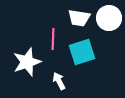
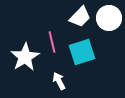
white trapezoid: moved 1 px right, 1 px up; rotated 55 degrees counterclockwise
pink line: moved 1 px left, 3 px down; rotated 15 degrees counterclockwise
white star: moved 2 px left, 5 px up; rotated 12 degrees counterclockwise
